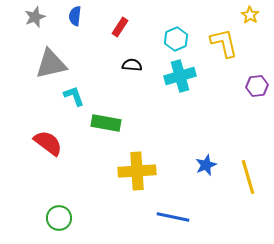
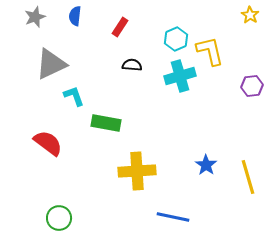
yellow L-shape: moved 14 px left, 8 px down
gray triangle: rotated 12 degrees counterclockwise
purple hexagon: moved 5 px left
blue star: rotated 15 degrees counterclockwise
